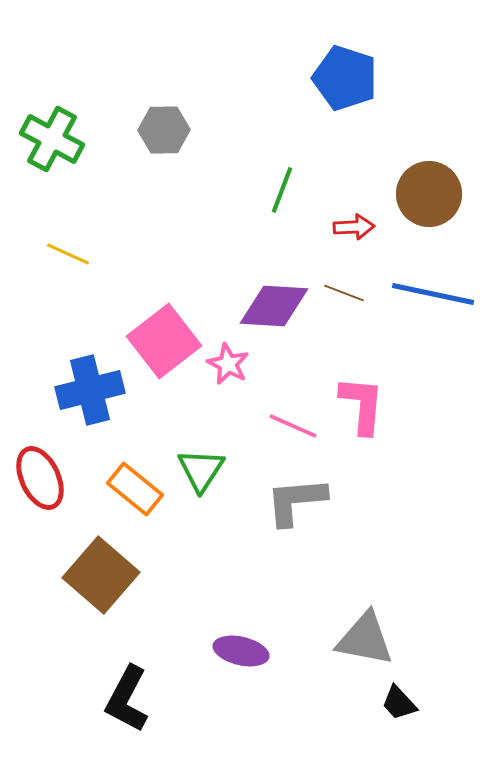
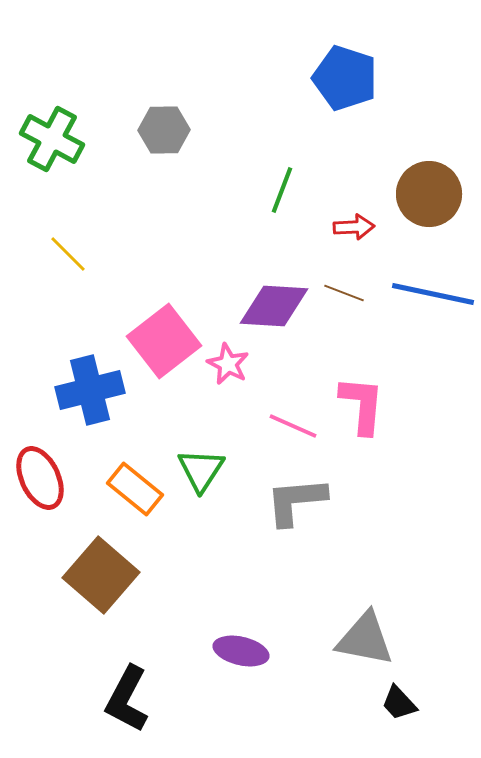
yellow line: rotated 21 degrees clockwise
